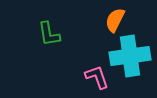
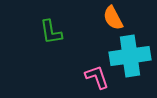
orange semicircle: moved 2 px left, 2 px up; rotated 55 degrees counterclockwise
green L-shape: moved 2 px right, 2 px up
